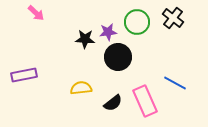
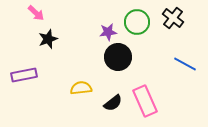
black star: moved 37 px left; rotated 24 degrees counterclockwise
blue line: moved 10 px right, 19 px up
